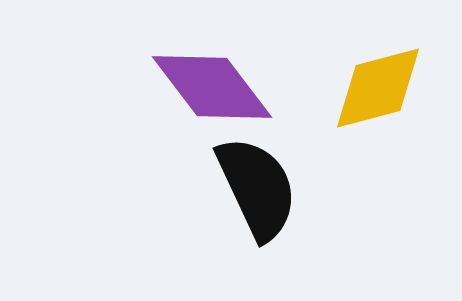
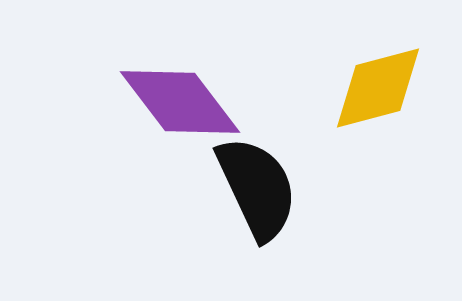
purple diamond: moved 32 px left, 15 px down
